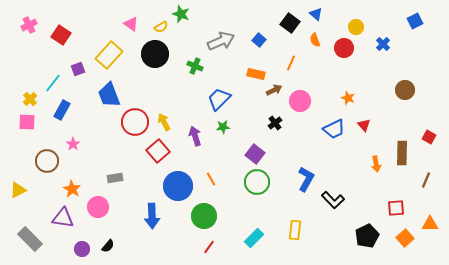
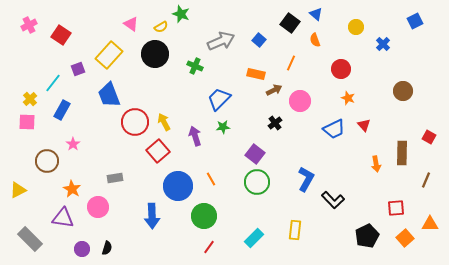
red circle at (344, 48): moved 3 px left, 21 px down
brown circle at (405, 90): moved 2 px left, 1 px down
black semicircle at (108, 246): moved 1 px left, 2 px down; rotated 24 degrees counterclockwise
